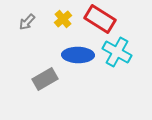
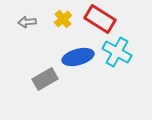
gray arrow: rotated 42 degrees clockwise
blue ellipse: moved 2 px down; rotated 16 degrees counterclockwise
